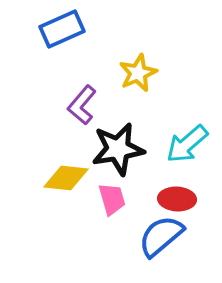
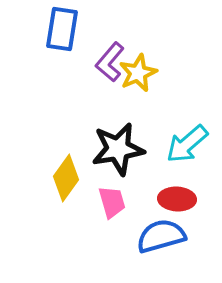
blue rectangle: rotated 57 degrees counterclockwise
purple L-shape: moved 28 px right, 43 px up
yellow diamond: rotated 60 degrees counterclockwise
pink trapezoid: moved 3 px down
blue semicircle: rotated 24 degrees clockwise
